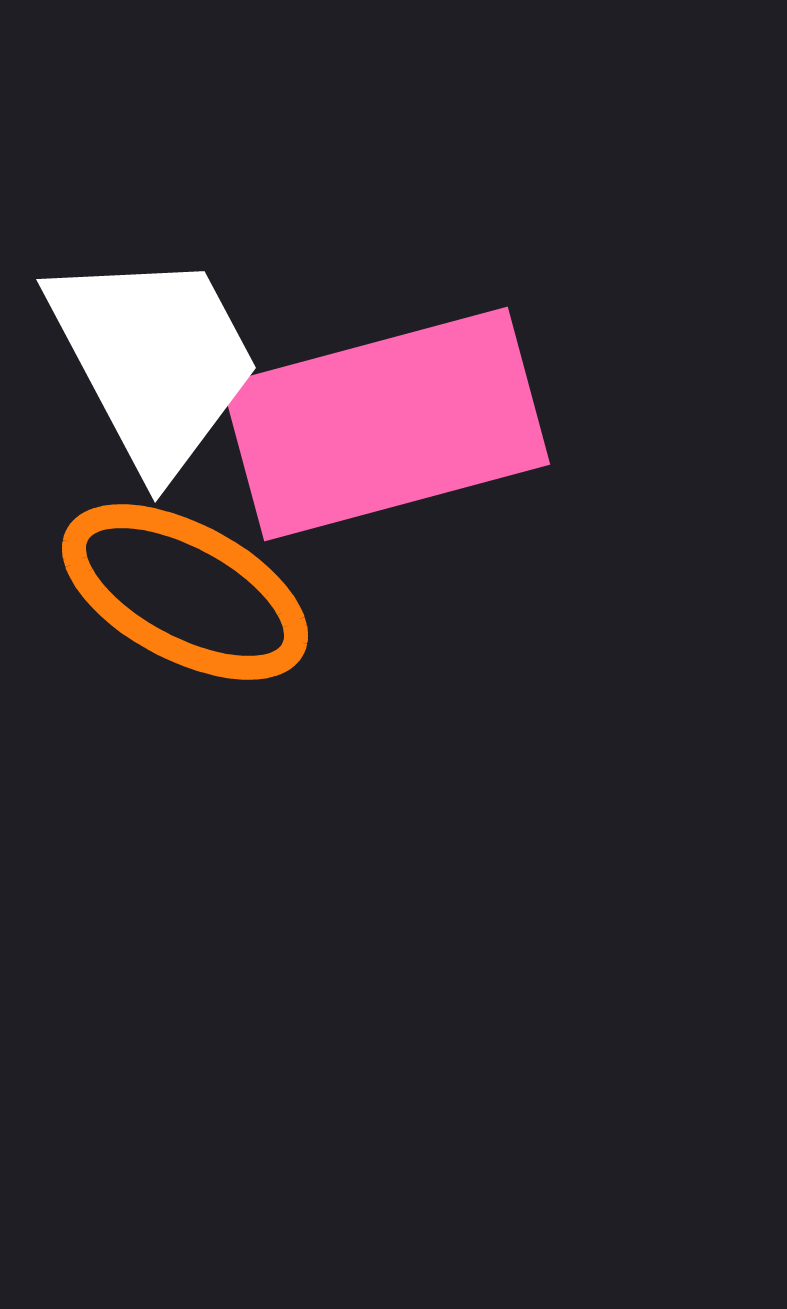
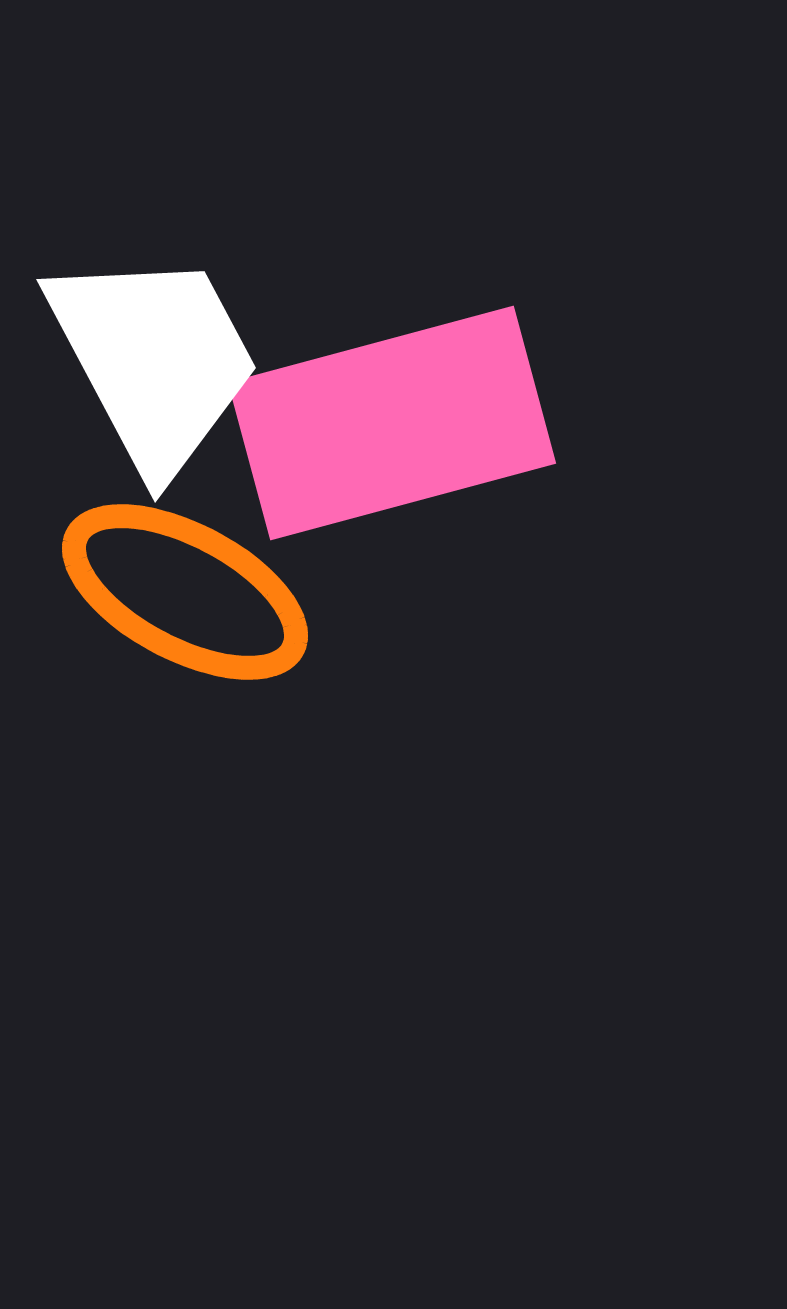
pink rectangle: moved 6 px right, 1 px up
